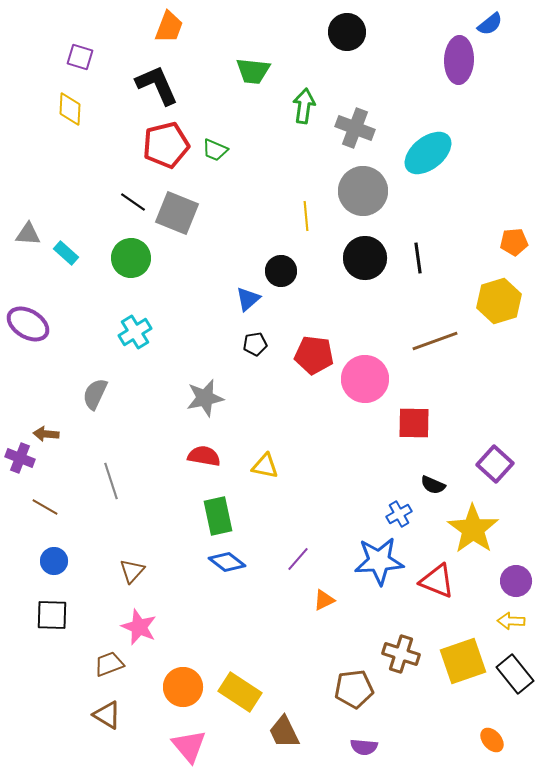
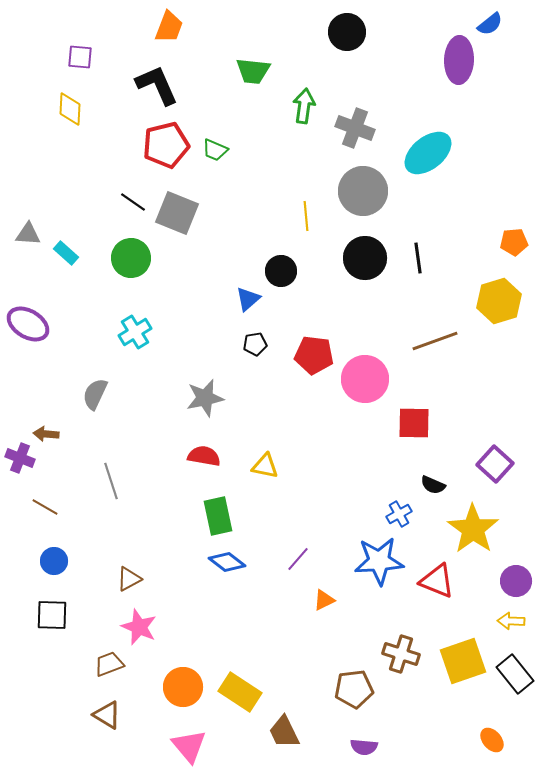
purple square at (80, 57): rotated 12 degrees counterclockwise
brown triangle at (132, 571): moved 3 px left, 8 px down; rotated 20 degrees clockwise
